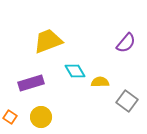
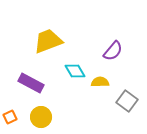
purple semicircle: moved 13 px left, 8 px down
purple rectangle: rotated 45 degrees clockwise
orange square: rotated 32 degrees clockwise
